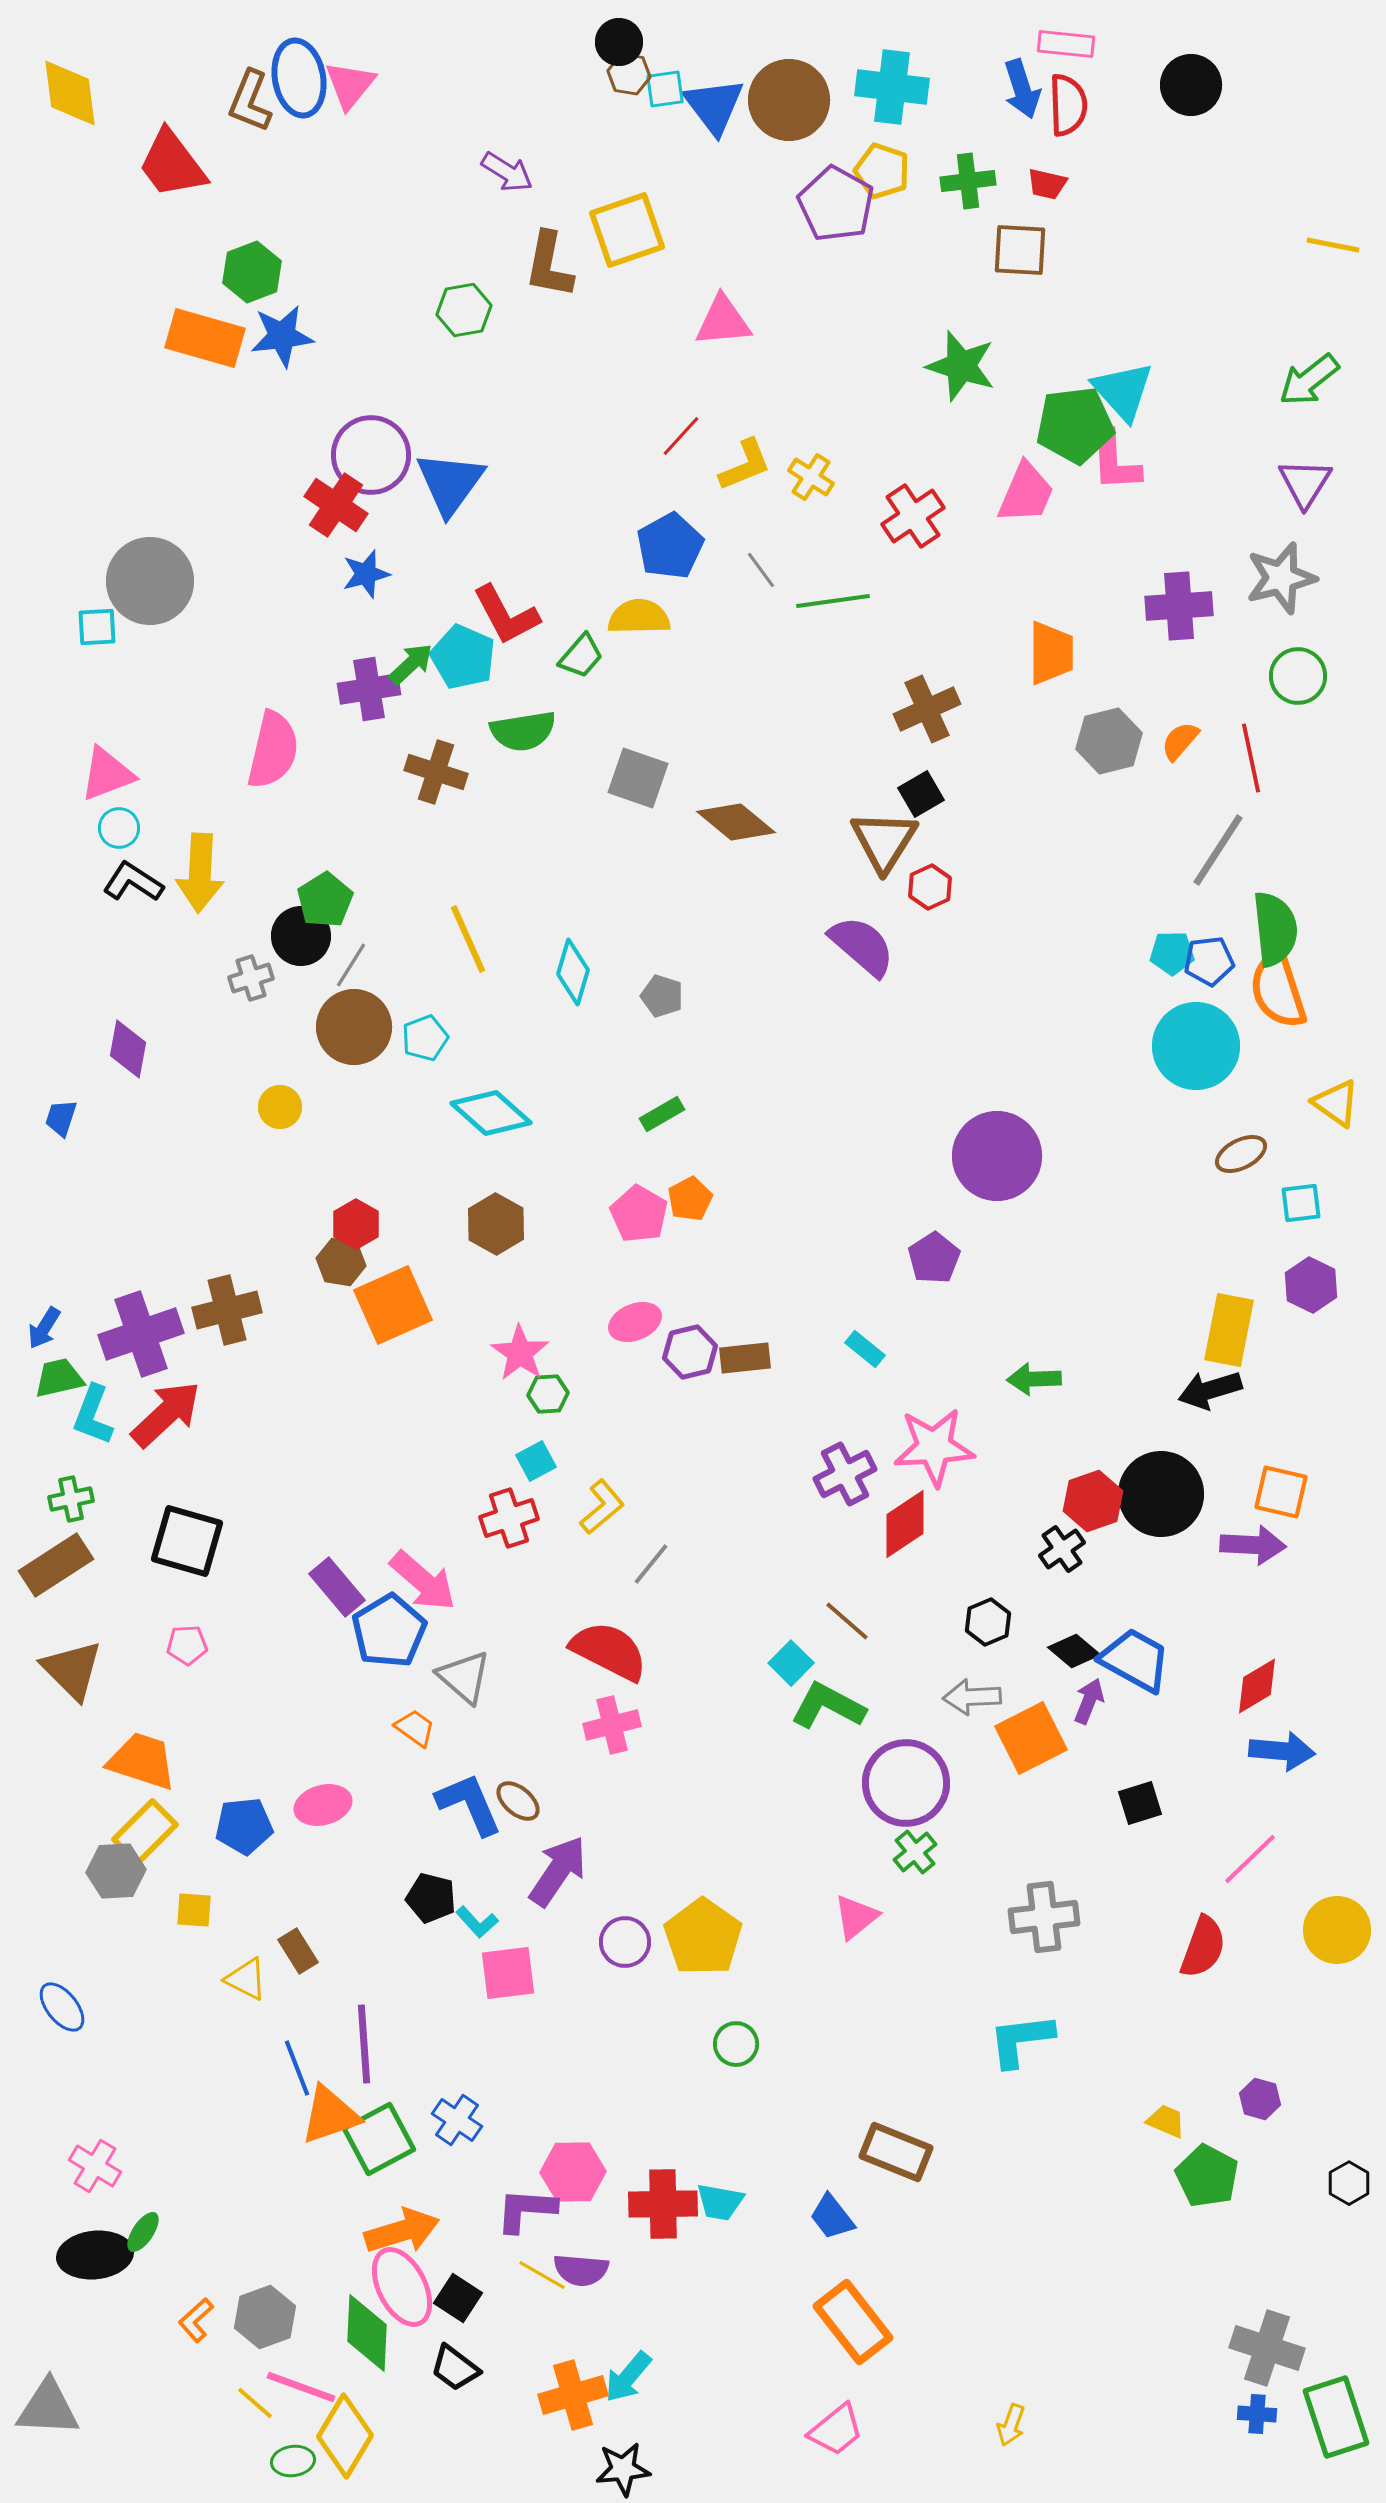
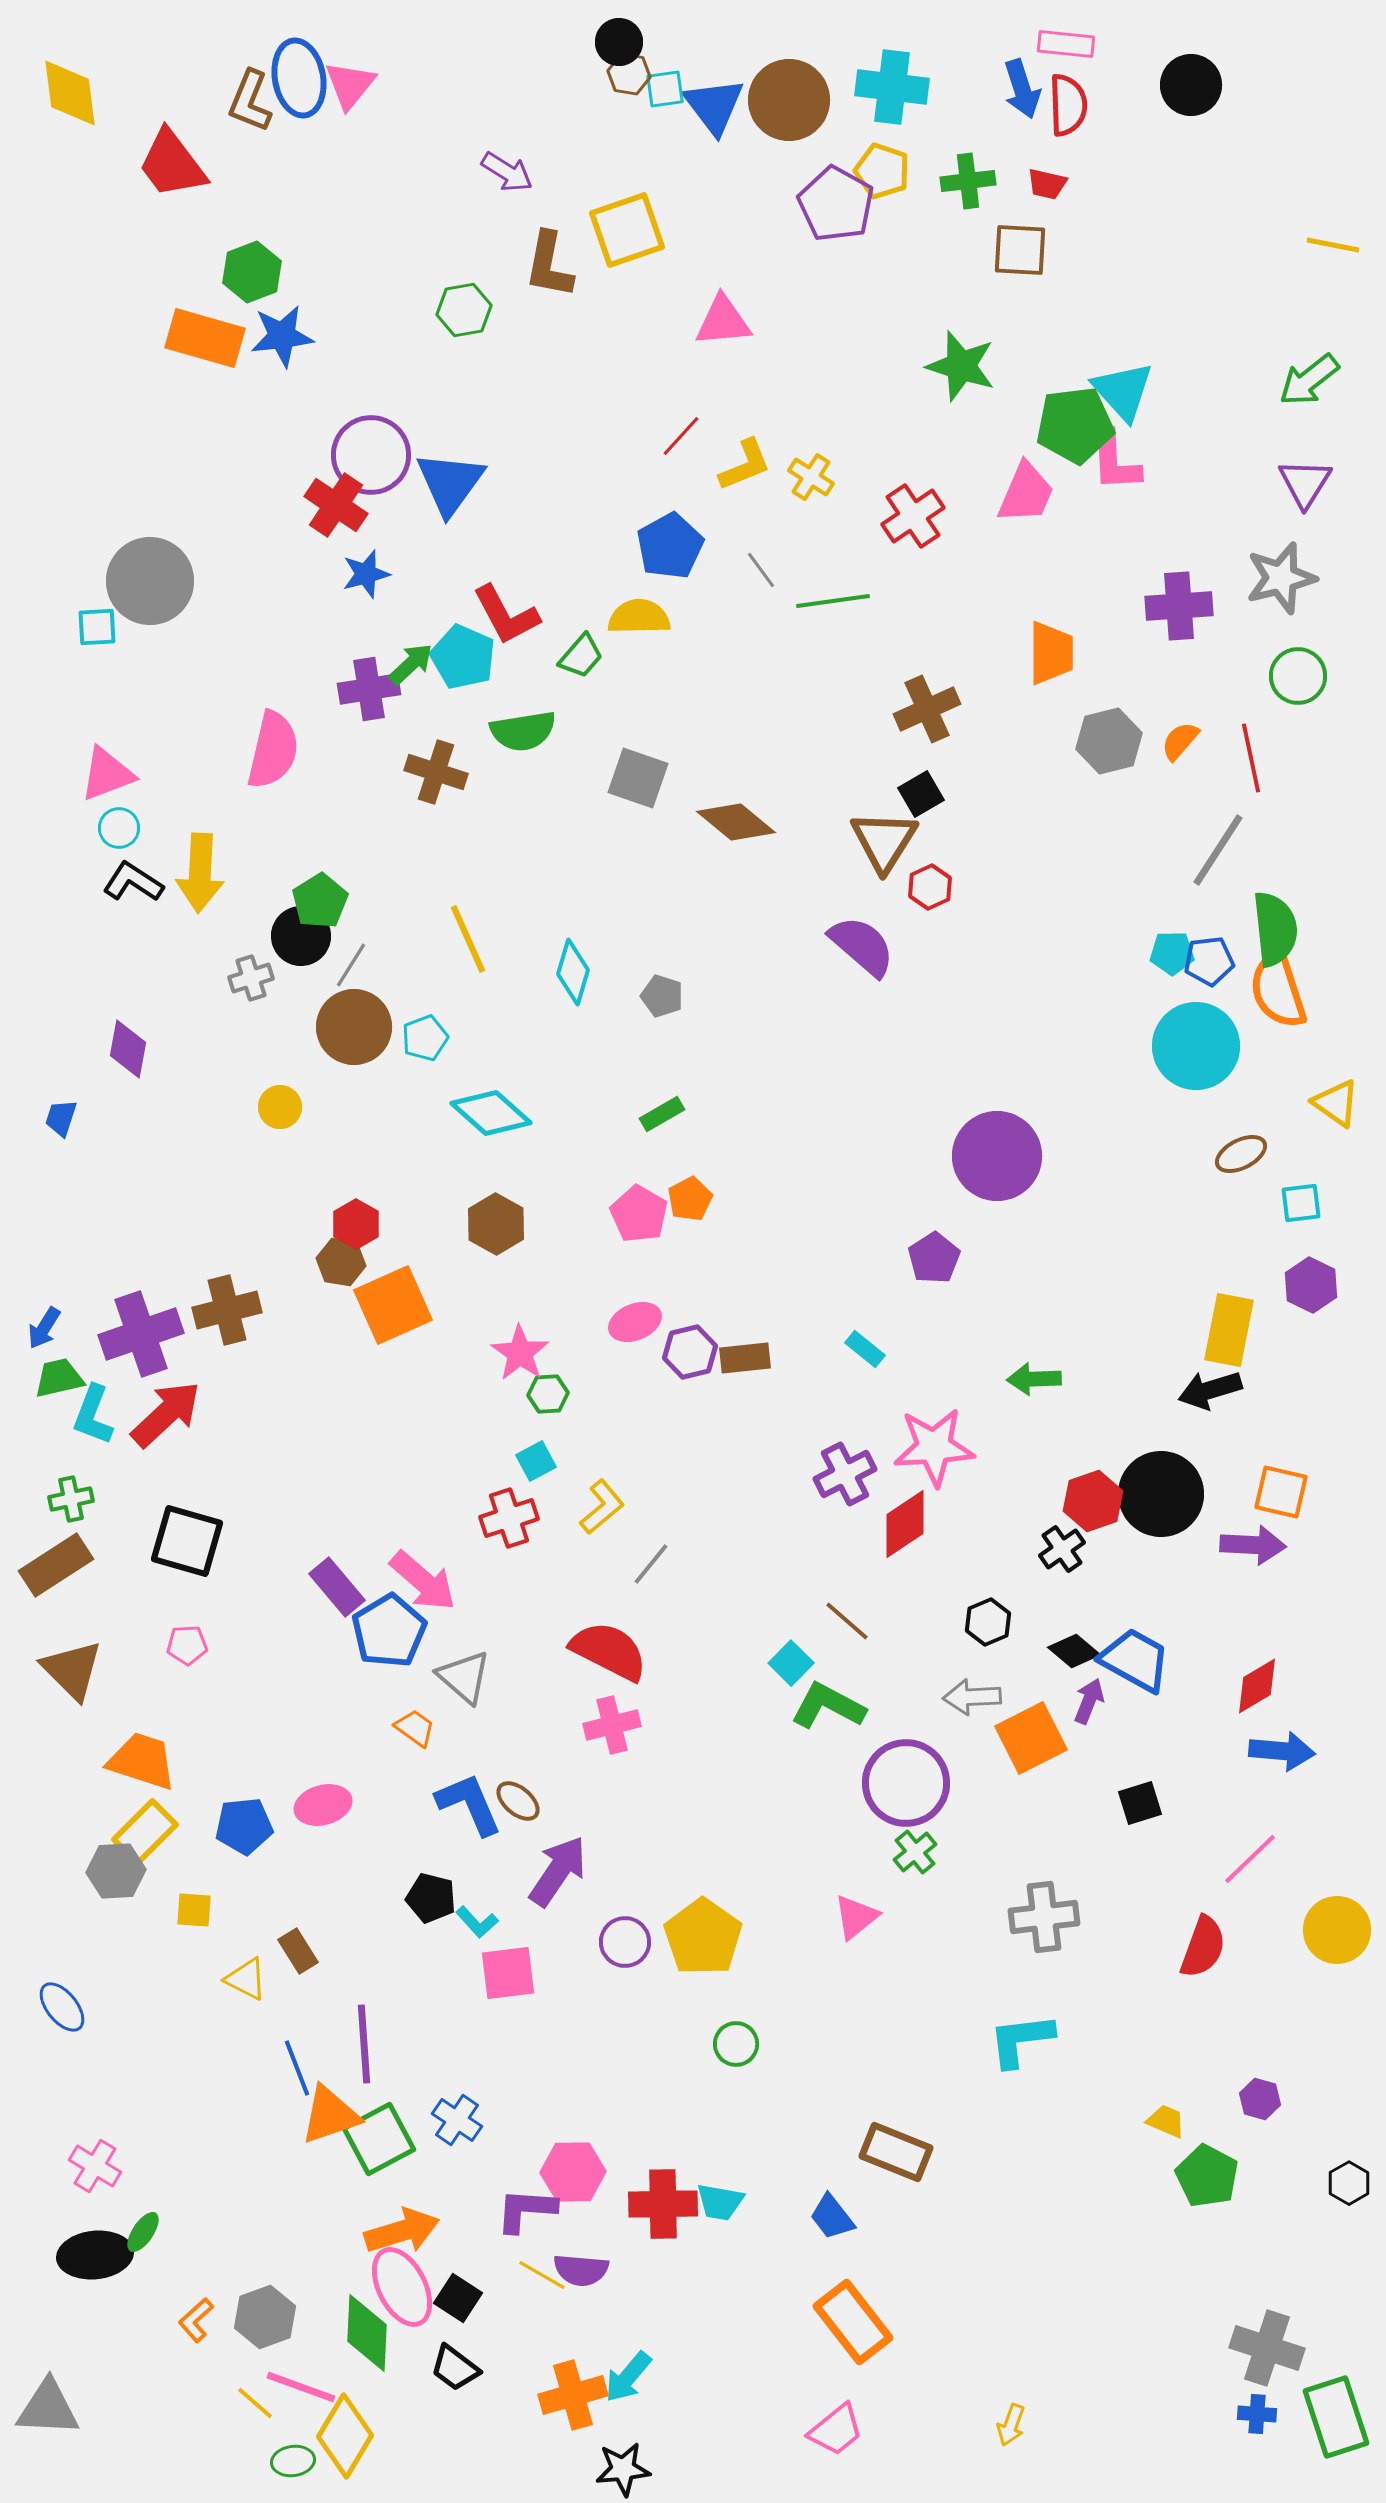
green pentagon at (325, 900): moved 5 px left, 1 px down
